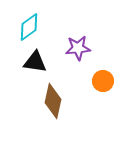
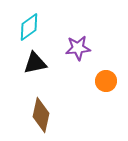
black triangle: moved 1 px down; rotated 20 degrees counterclockwise
orange circle: moved 3 px right
brown diamond: moved 12 px left, 14 px down
